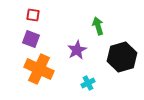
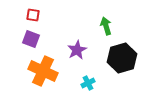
green arrow: moved 8 px right
black hexagon: moved 1 px down
orange cross: moved 4 px right, 2 px down
